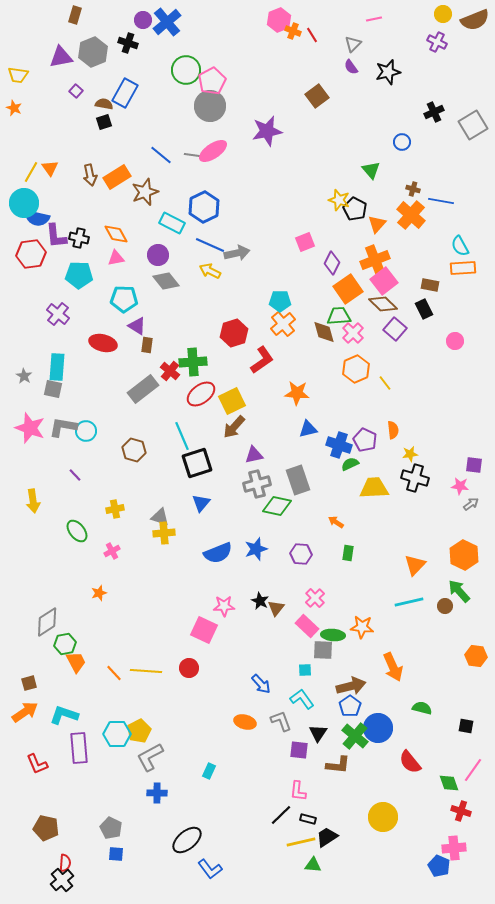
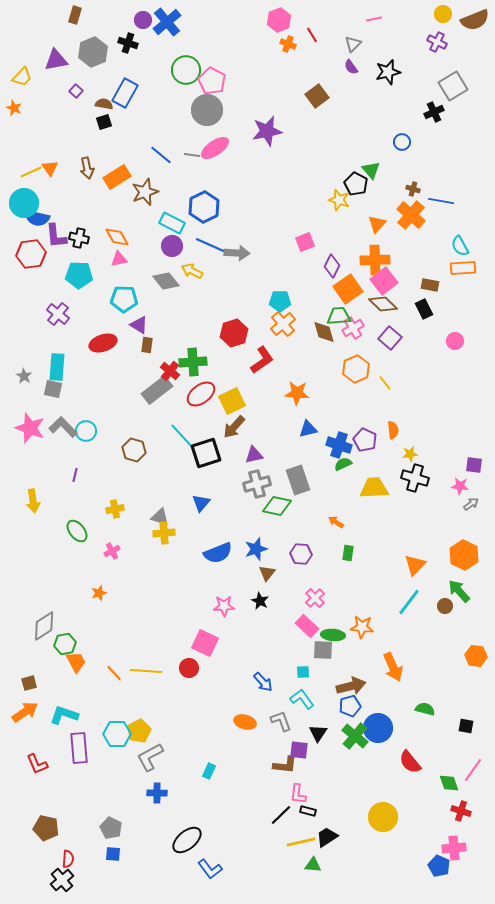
orange cross at (293, 31): moved 5 px left, 13 px down
purple triangle at (61, 57): moved 5 px left, 3 px down
yellow trapezoid at (18, 75): moved 4 px right, 2 px down; rotated 55 degrees counterclockwise
pink pentagon at (212, 81): rotated 16 degrees counterclockwise
gray circle at (210, 106): moved 3 px left, 4 px down
gray square at (473, 125): moved 20 px left, 39 px up
pink ellipse at (213, 151): moved 2 px right, 3 px up
yellow line at (31, 172): rotated 35 degrees clockwise
brown arrow at (90, 175): moved 3 px left, 7 px up
black pentagon at (355, 209): moved 1 px right, 25 px up
orange diamond at (116, 234): moved 1 px right, 3 px down
gray arrow at (237, 253): rotated 15 degrees clockwise
purple circle at (158, 255): moved 14 px right, 9 px up
pink triangle at (116, 258): moved 3 px right, 1 px down
orange cross at (375, 260): rotated 20 degrees clockwise
purple diamond at (332, 263): moved 3 px down
yellow arrow at (210, 271): moved 18 px left
purple triangle at (137, 326): moved 2 px right, 1 px up
purple square at (395, 329): moved 5 px left, 9 px down
pink cross at (353, 333): moved 5 px up; rotated 15 degrees clockwise
red ellipse at (103, 343): rotated 32 degrees counterclockwise
gray rectangle at (143, 389): moved 14 px right, 1 px down
gray L-shape at (63, 427): rotated 36 degrees clockwise
cyan line at (182, 436): rotated 20 degrees counterclockwise
black square at (197, 463): moved 9 px right, 10 px up
green semicircle at (350, 464): moved 7 px left
purple line at (75, 475): rotated 56 degrees clockwise
cyan line at (409, 602): rotated 40 degrees counterclockwise
brown triangle at (276, 608): moved 9 px left, 35 px up
gray diamond at (47, 622): moved 3 px left, 4 px down
pink square at (204, 630): moved 1 px right, 13 px down
cyan square at (305, 670): moved 2 px left, 2 px down
blue arrow at (261, 684): moved 2 px right, 2 px up
blue pentagon at (350, 706): rotated 20 degrees clockwise
green semicircle at (422, 708): moved 3 px right, 1 px down
brown L-shape at (338, 765): moved 53 px left
pink L-shape at (298, 791): moved 3 px down
black rectangle at (308, 819): moved 8 px up
blue square at (116, 854): moved 3 px left
red semicircle at (65, 863): moved 3 px right, 4 px up
